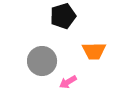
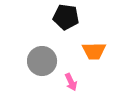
black pentagon: moved 3 px right, 1 px down; rotated 25 degrees clockwise
pink arrow: moved 3 px right; rotated 84 degrees counterclockwise
